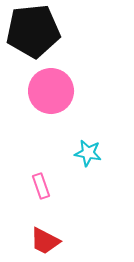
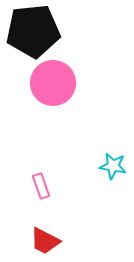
pink circle: moved 2 px right, 8 px up
cyan star: moved 25 px right, 13 px down
